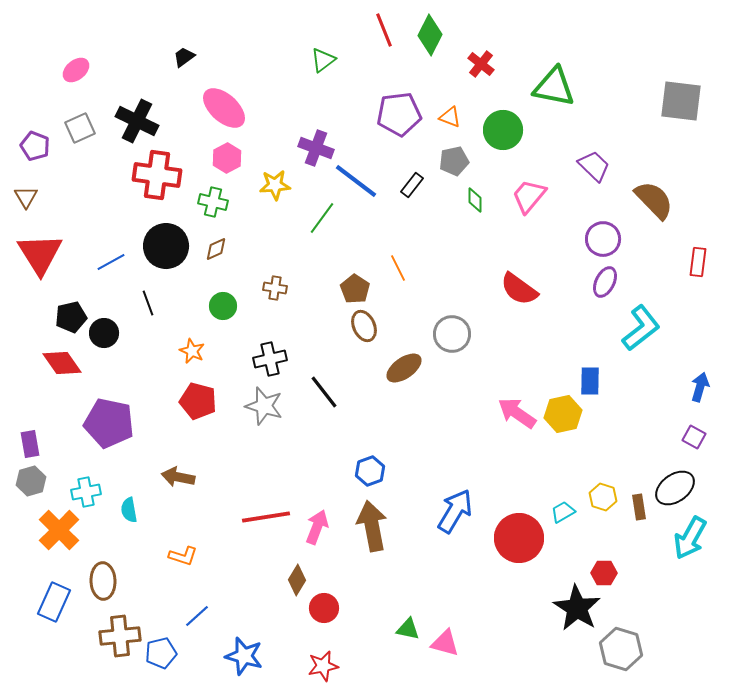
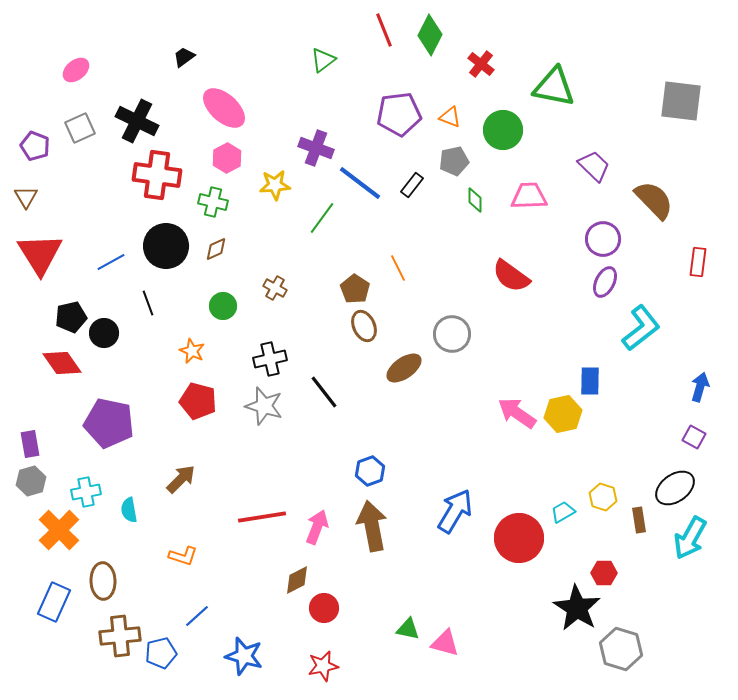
blue line at (356, 181): moved 4 px right, 2 px down
pink trapezoid at (529, 196): rotated 48 degrees clockwise
brown cross at (275, 288): rotated 20 degrees clockwise
red semicircle at (519, 289): moved 8 px left, 13 px up
brown arrow at (178, 477): moved 3 px right, 2 px down; rotated 124 degrees clockwise
brown rectangle at (639, 507): moved 13 px down
red line at (266, 517): moved 4 px left
brown diamond at (297, 580): rotated 32 degrees clockwise
